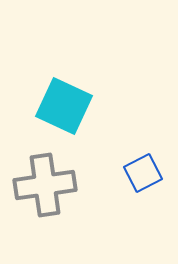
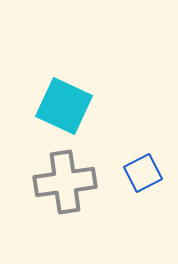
gray cross: moved 20 px right, 3 px up
